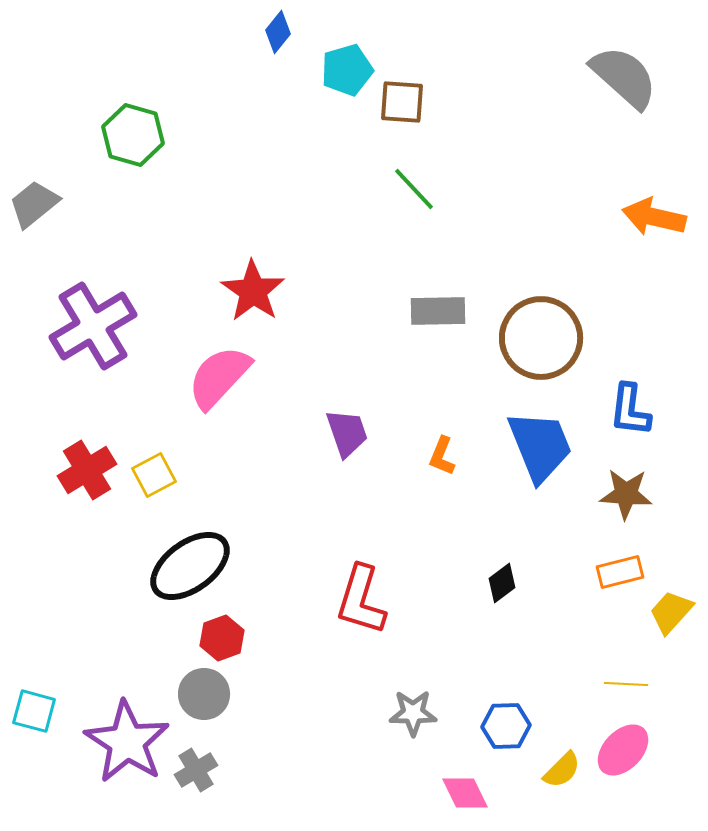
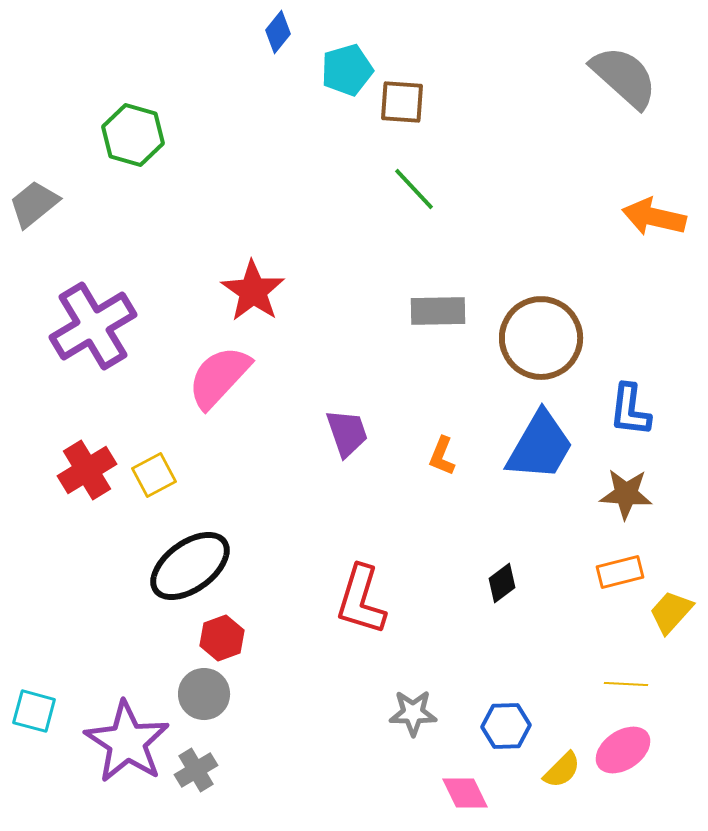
blue trapezoid: rotated 52 degrees clockwise
pink ellipse: rotated 12 degrees clockwise
